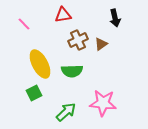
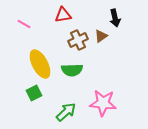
pink line: rotated 16 degrees counterclockwise
brown triangle: moved 8 px up
green semicircle: moved 1 px up
